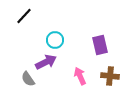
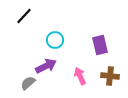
purple arrow: moved 4 px down
gray semicircle: moved 4 px down; rotated 84 degrees clockwise
